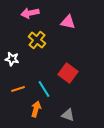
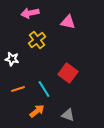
yellow cross: rotated 12 degrees clockwise
orange arrow: moved 1 px right, 2 px down; rotated 35 degrees clockwise
